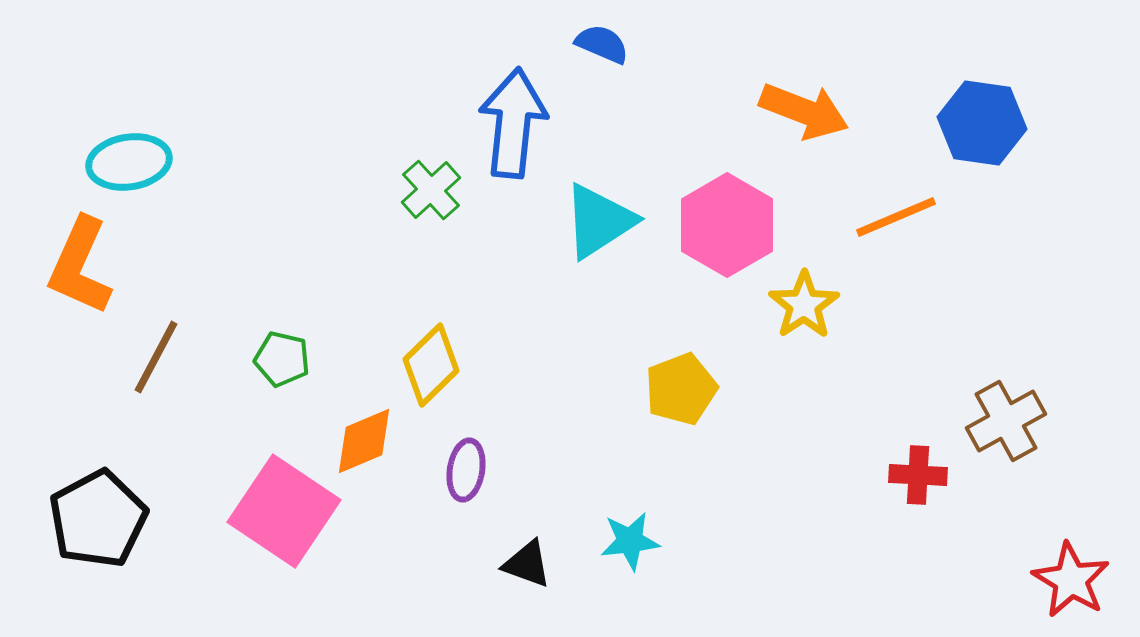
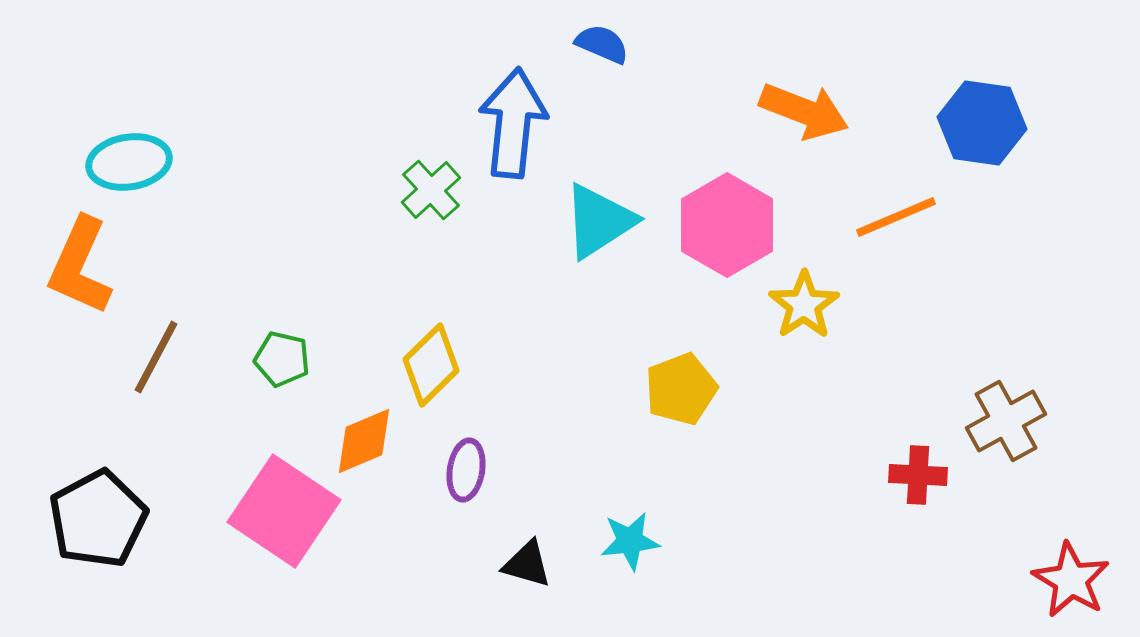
black triangle: rotated 4 degrees counterclockwise
